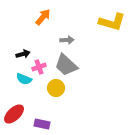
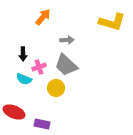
black arrow: rotated 104 degrees clockwise
red ellipse: moved 2 px up; rotated 65 degrees clockwise
